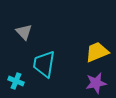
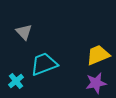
yellow trapezoid: moved 1 px right, 3 px down
cyan trapezoid: rotated 60 degrees clockwise
cyan cross: rotated 28 degrees clockwise
